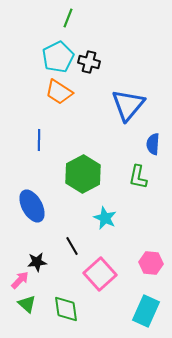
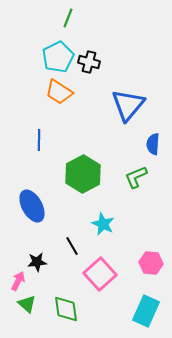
green L-shape: moved 2 px left; rotated 55 degrees clockwise
cyan star: moved 2 px left, 6 px down
pink arrow: moved 2 px left, 1 px down; rotated 18 degrees counterclockwise
